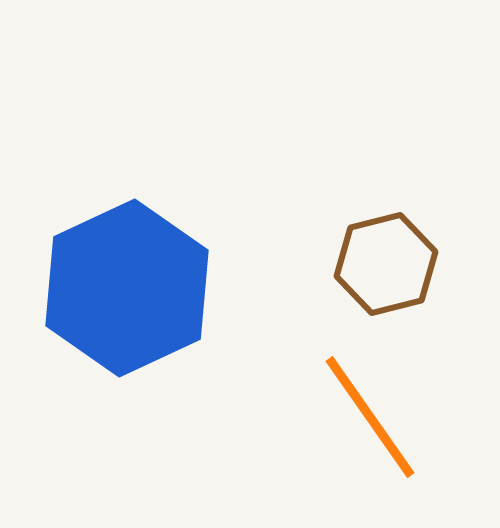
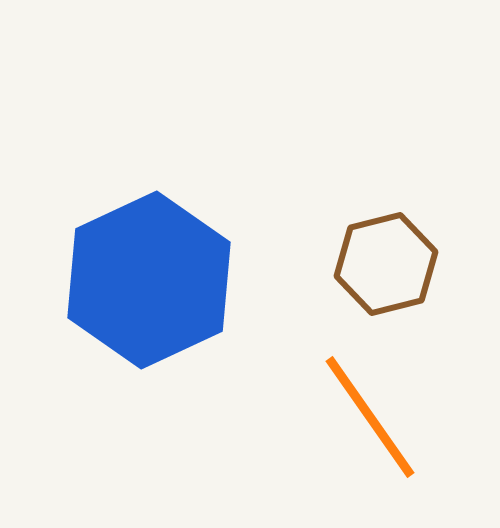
blue hexagon: moved 22 px right, 8 px up
